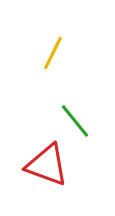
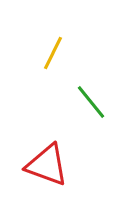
green line: moved 16 px right, 19 px up
